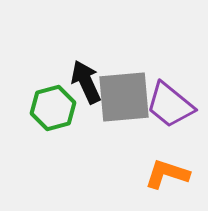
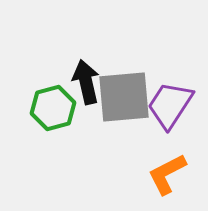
black arrow: rotated 12 degrees clockwise
purple trapezoid: rotated 84 degrees clockwise
orange L-shape: rotated 45 degrees counterclockwise
